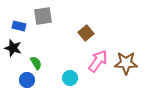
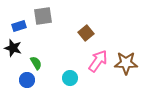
blue rectangle: rotated 32 degrees counterclockwise
